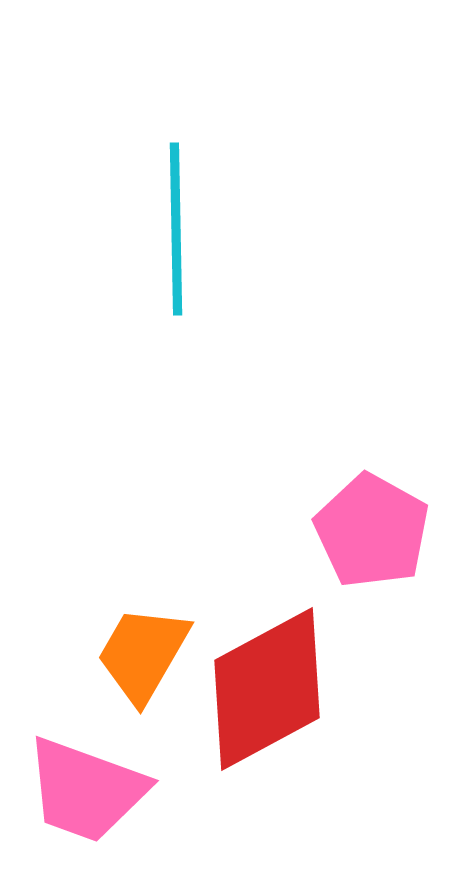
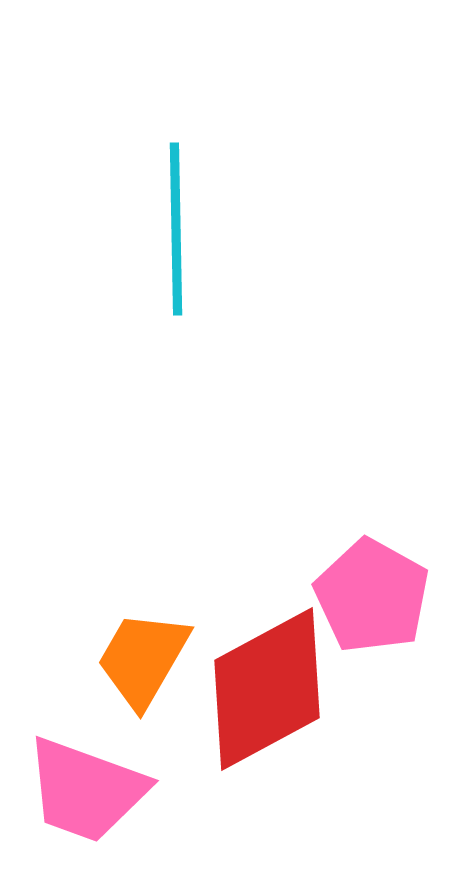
pink pentagon: moved 65 px down
orange trapezoid: moved 5 px down
